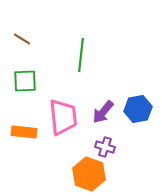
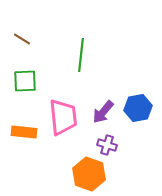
blue hexagon: moved 1 px up
purple cross: moved 2 px right, 2 px up
